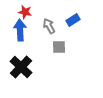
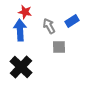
blue rectangle: moved 1 px left, 1 px down
